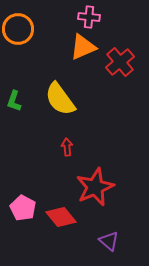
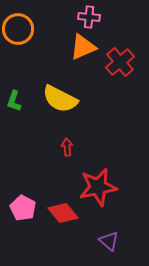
yellow semicircle: rotated 27 degrees counterclockwise
red star: moved 3 px right; rotated 12 degrees clockwise
red diamond: moved 2 px right, 4 px up
